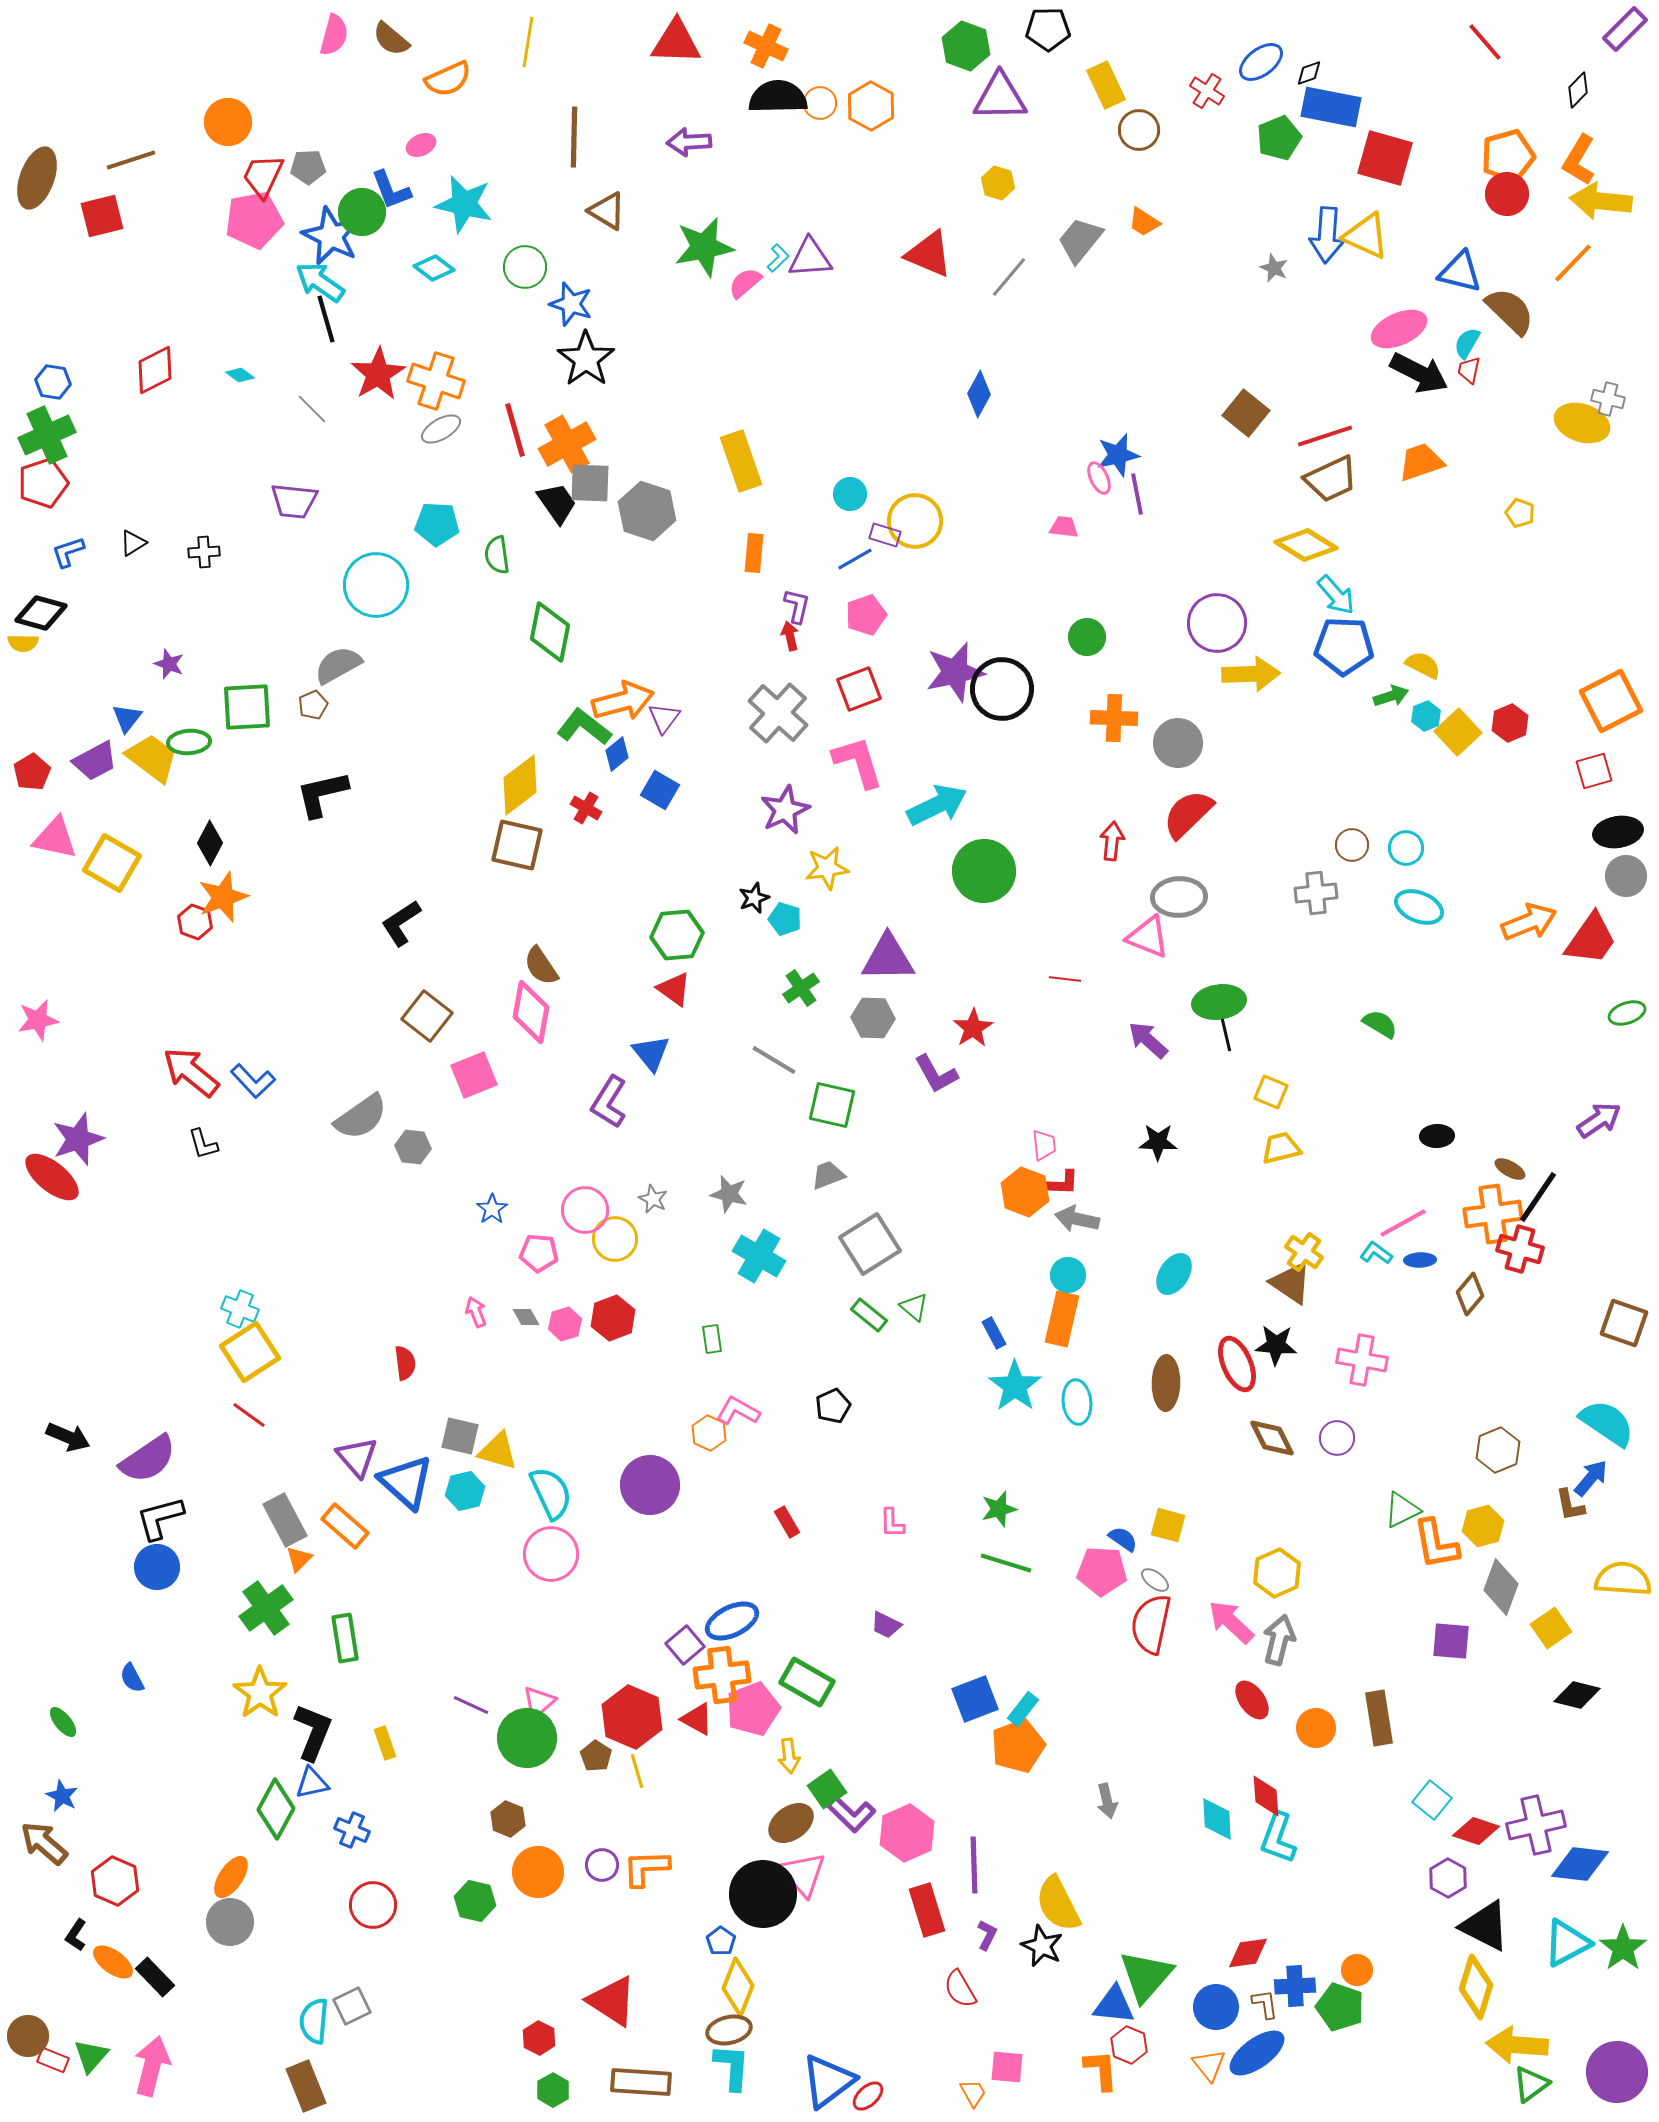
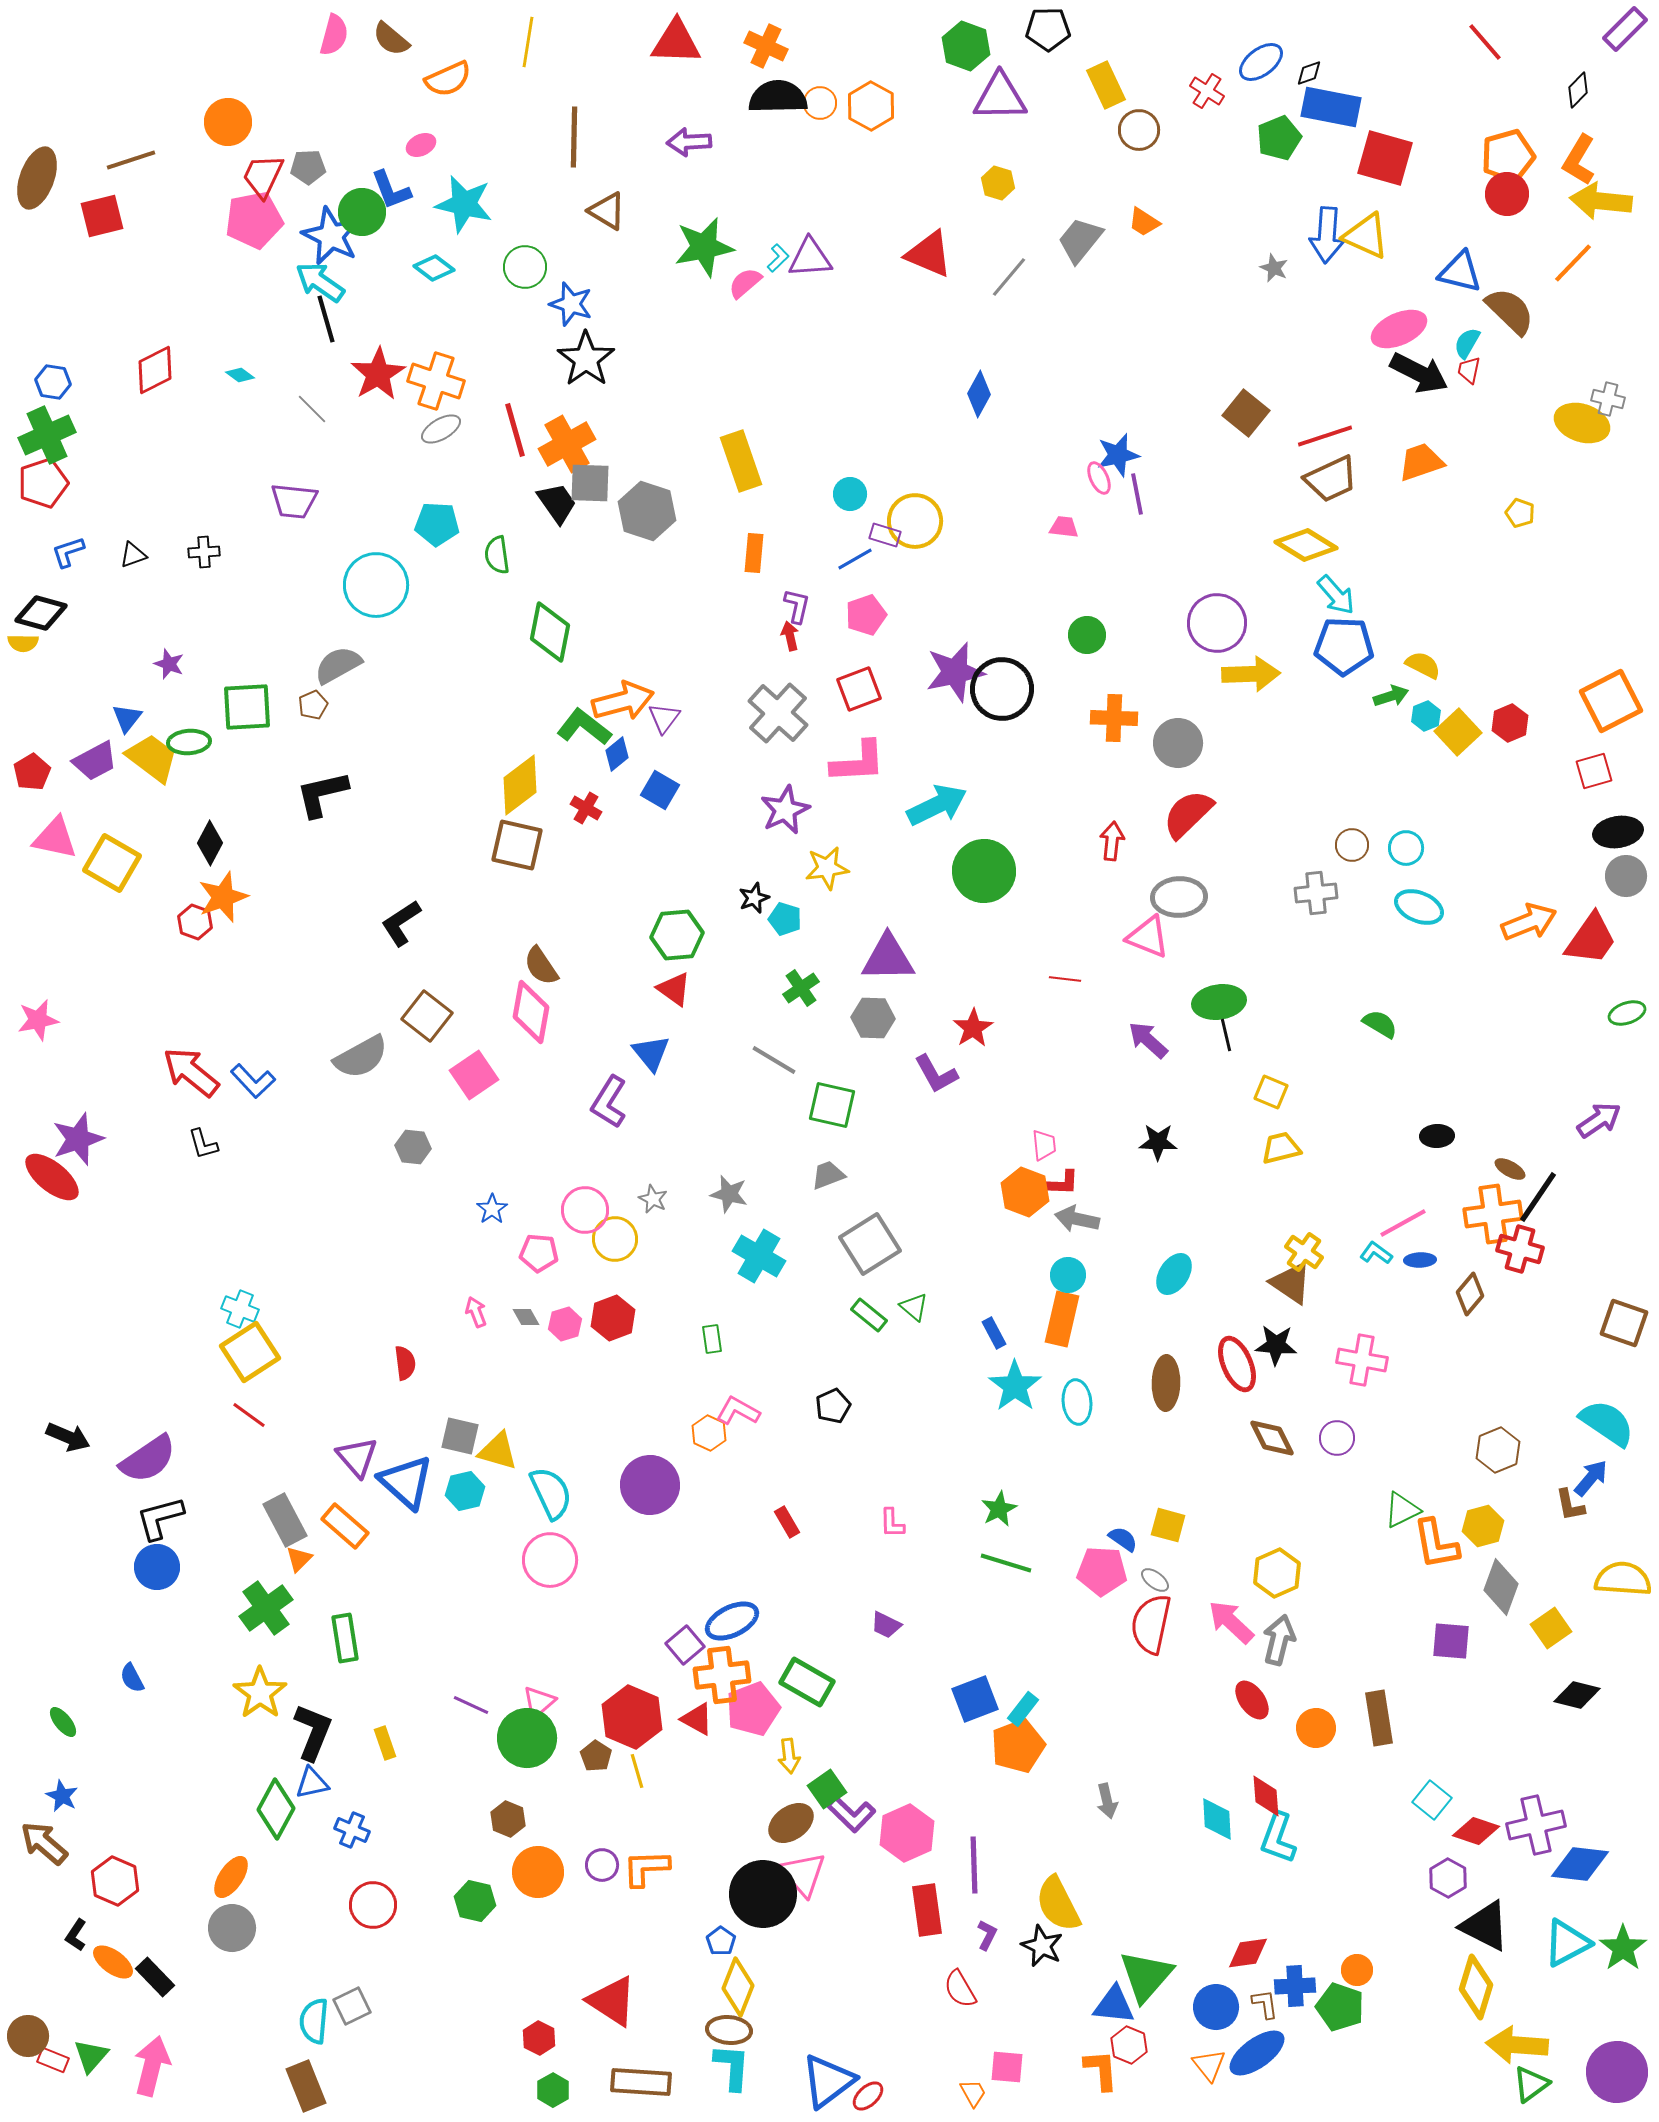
black triangle at (133, 543): moved 12 px down; rotated 12 degrees clockwise
green circle at (1087, 637): moved 2 px up
pink L-shape at (858, 762): rotated 104 degrees clockwise
pink square at (474, 1075): rotated 12 degrees counterclockwise
gray semicircle at (361, 1117): moved 60 px up; rotated 6 degrees clockwise
green star at (999, 1509): rotated 12 degrees counterclockwise
pink circle at (551, 1554): moved 1 px left, 6 px down
red rectangle at (927, 1910): rotated 9 degrees clockwise
gray circle at (230, 1922): moved 2 px right, 6 px down
brown ellipse at (729, 2030): rotated 18 degrees clockwise
